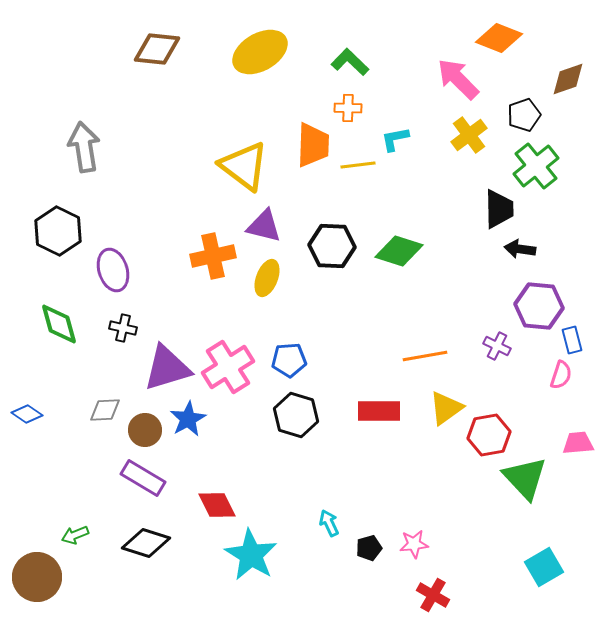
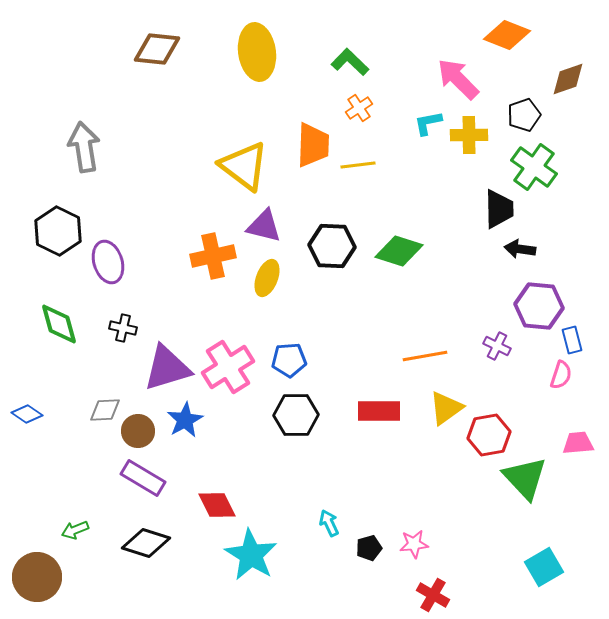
orange diamond at (499, 38): moved 8 px right, 3 px up
yellow ellipse at (260, 52): moved 3 px left; rotated 68 degrees counterclockwise
orange cross at (348, 108): moved 11 px right; rotated 36 degrees counterclockwise
yellow cross at (469, 135): rotated 36 degrees clockwise
cyan L-shape at (395, 139): moved 33 px right, 16 px up
green cross at (536, 166): moved 2 px left, 1 px down; rotated 15 degrees counterclockwise
purple ellipse at (113, 270): moved 5 px left, 8 px up
black hexagon at (296, 415): rotated 18 degrees counterclockwise
blue star at (188, 419): moved 3 px left, 1 px down
brown circle at (145, 430): moved 7 px left, 1 px down
green arrow at (75, 535): moved 5 px up
